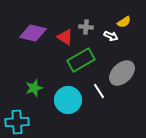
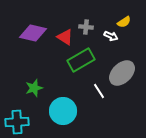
cyan circle: moved 5 px left, 11 px down
